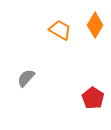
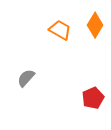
red pentagon: rotated 15 degrees clockwise
